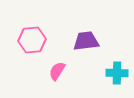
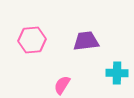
pink semicircle: moved 5 px right, 14 px down
